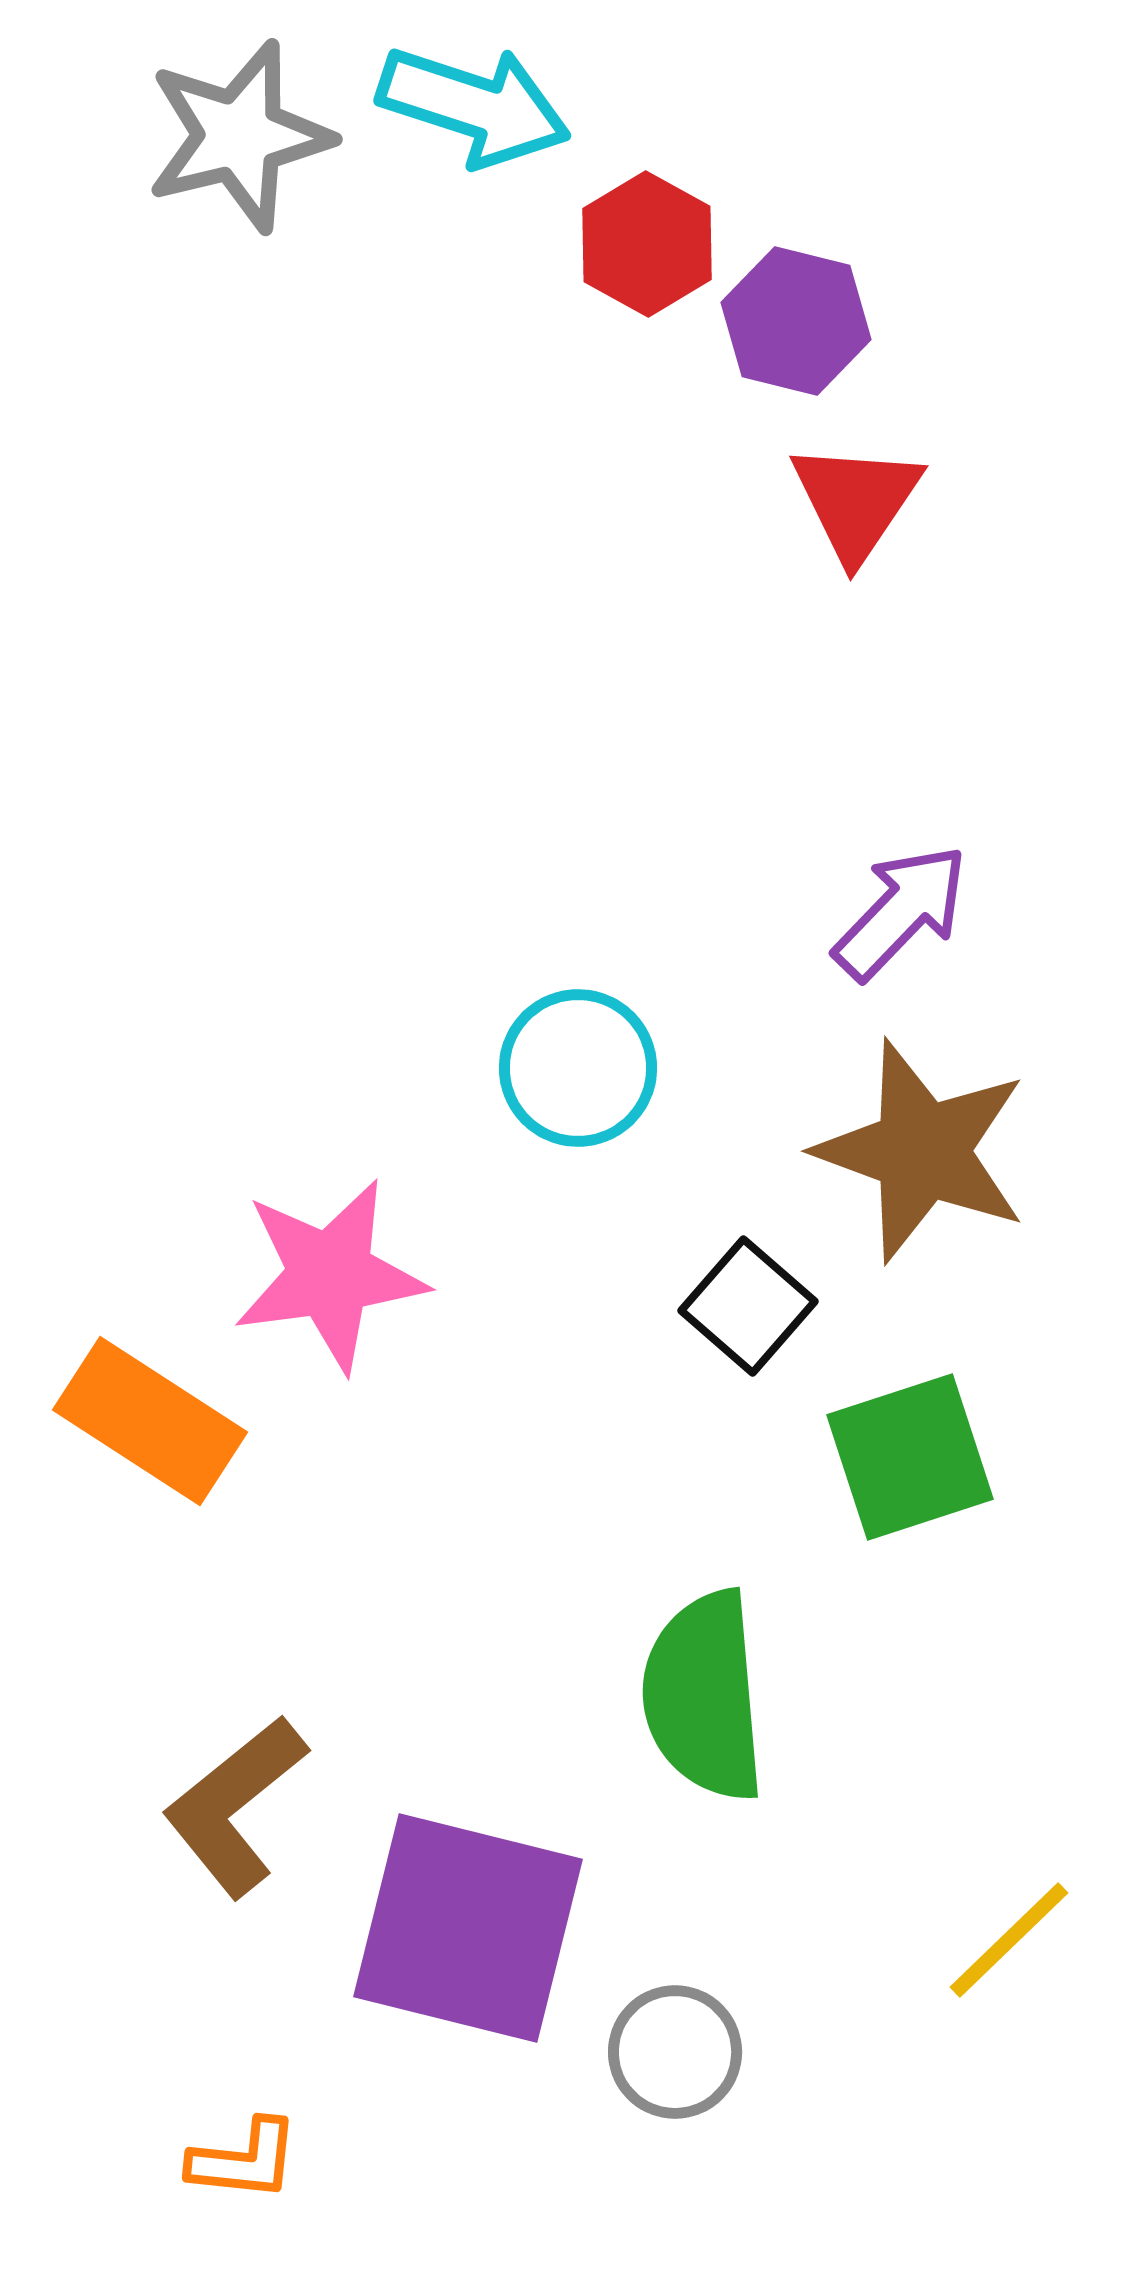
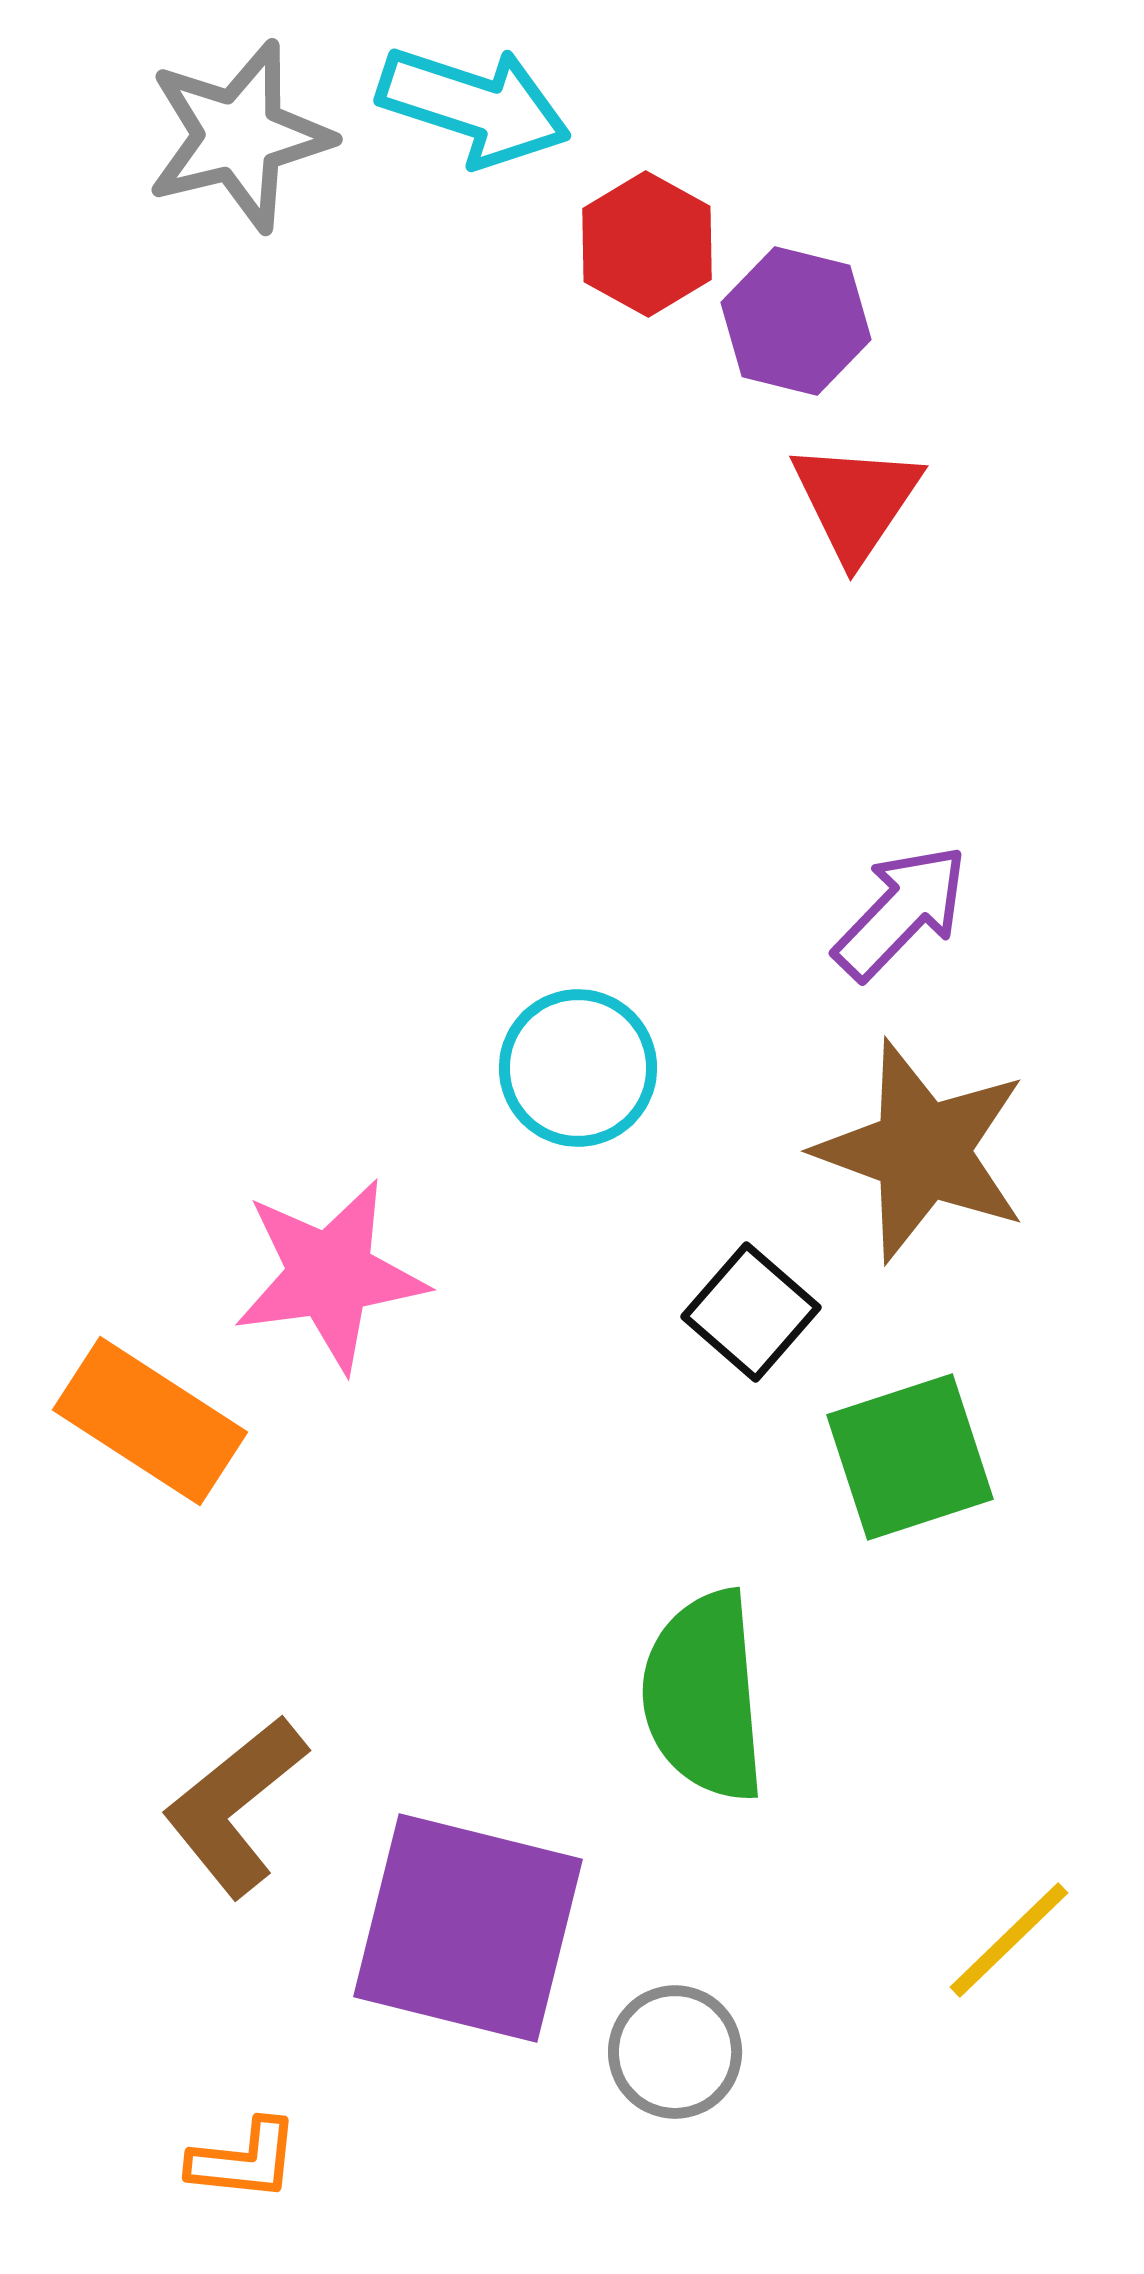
black square: moved 3 px right, 6 px down
